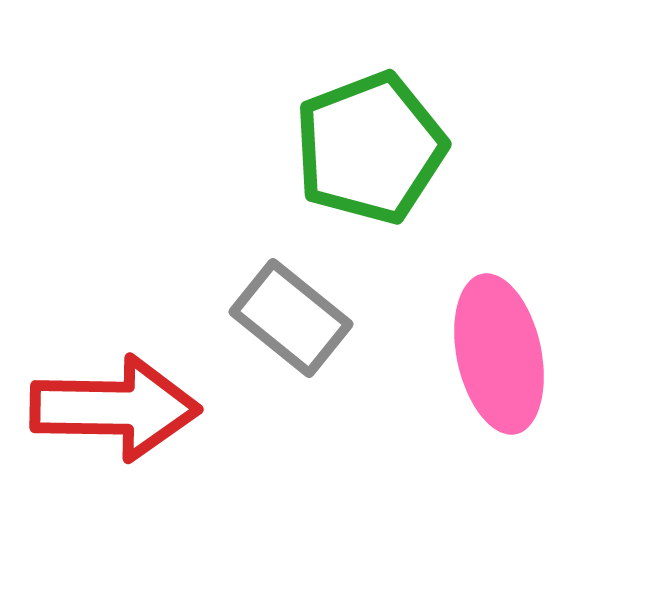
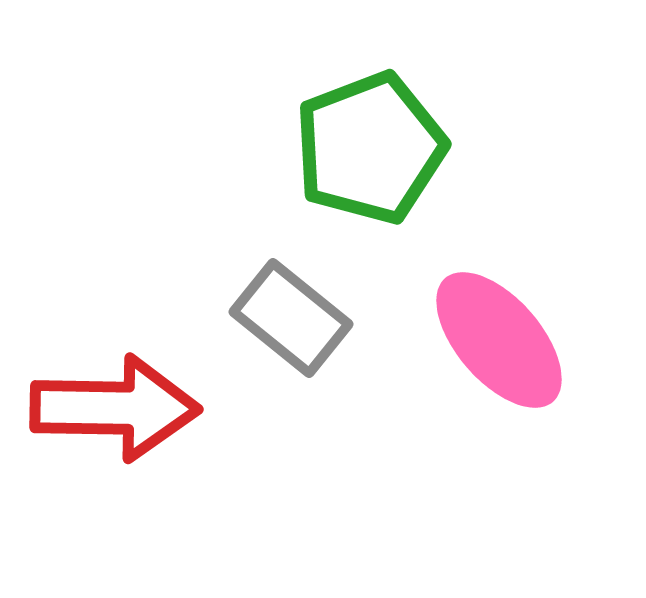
pink ellipse: moved 14 px up; rotated 29 degrees counterclockwise
